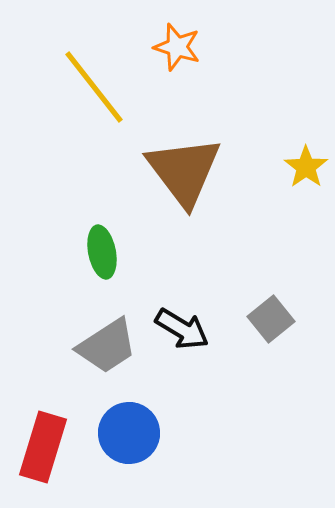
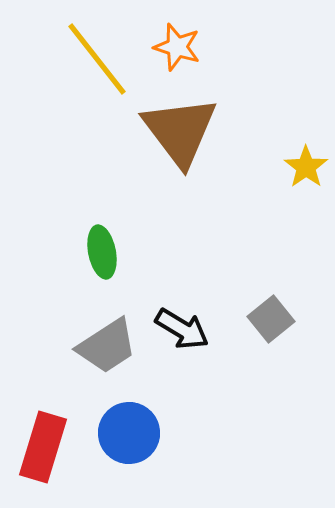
yellow line: moved 3 px right, 28 px up
brown triangle: moved 4 px left, 40 px up
